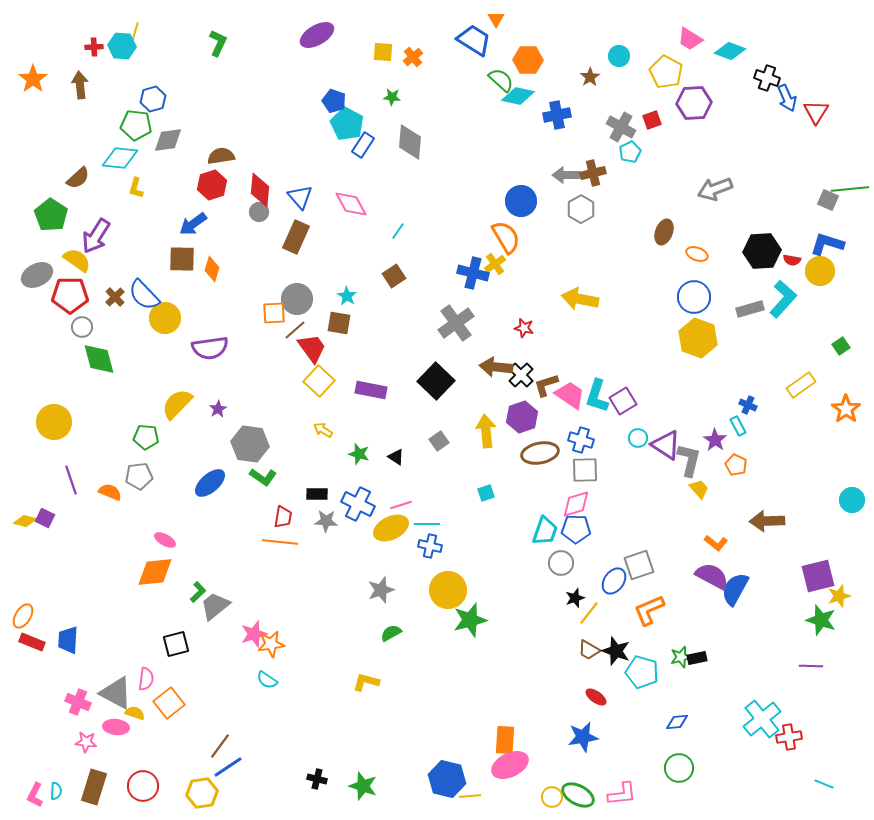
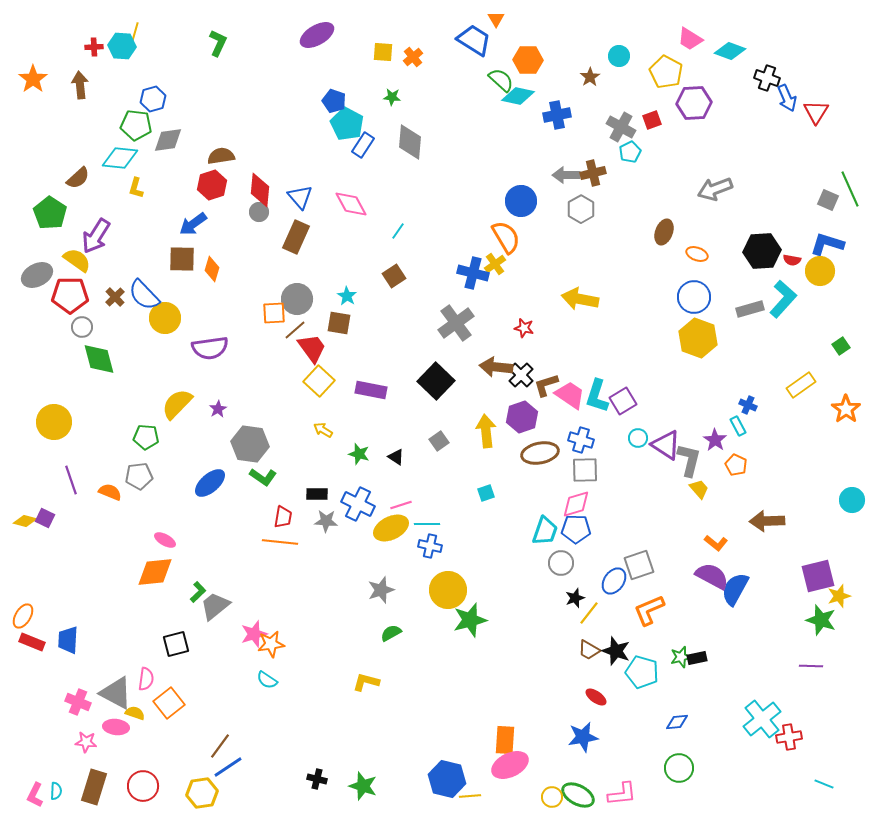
green line at (850, 189): rotated 72 degrees clockwise
green pentagon at (51, 215): moved 1 px left, 2 px up
